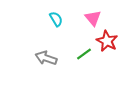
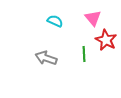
cyan semicircle: moved 1 px left, 2 px down; rotated 35 degrees counterclockwise
red star: moved 1 px left, 1 px up
green line: rotated 56 degrees counterclockwise
